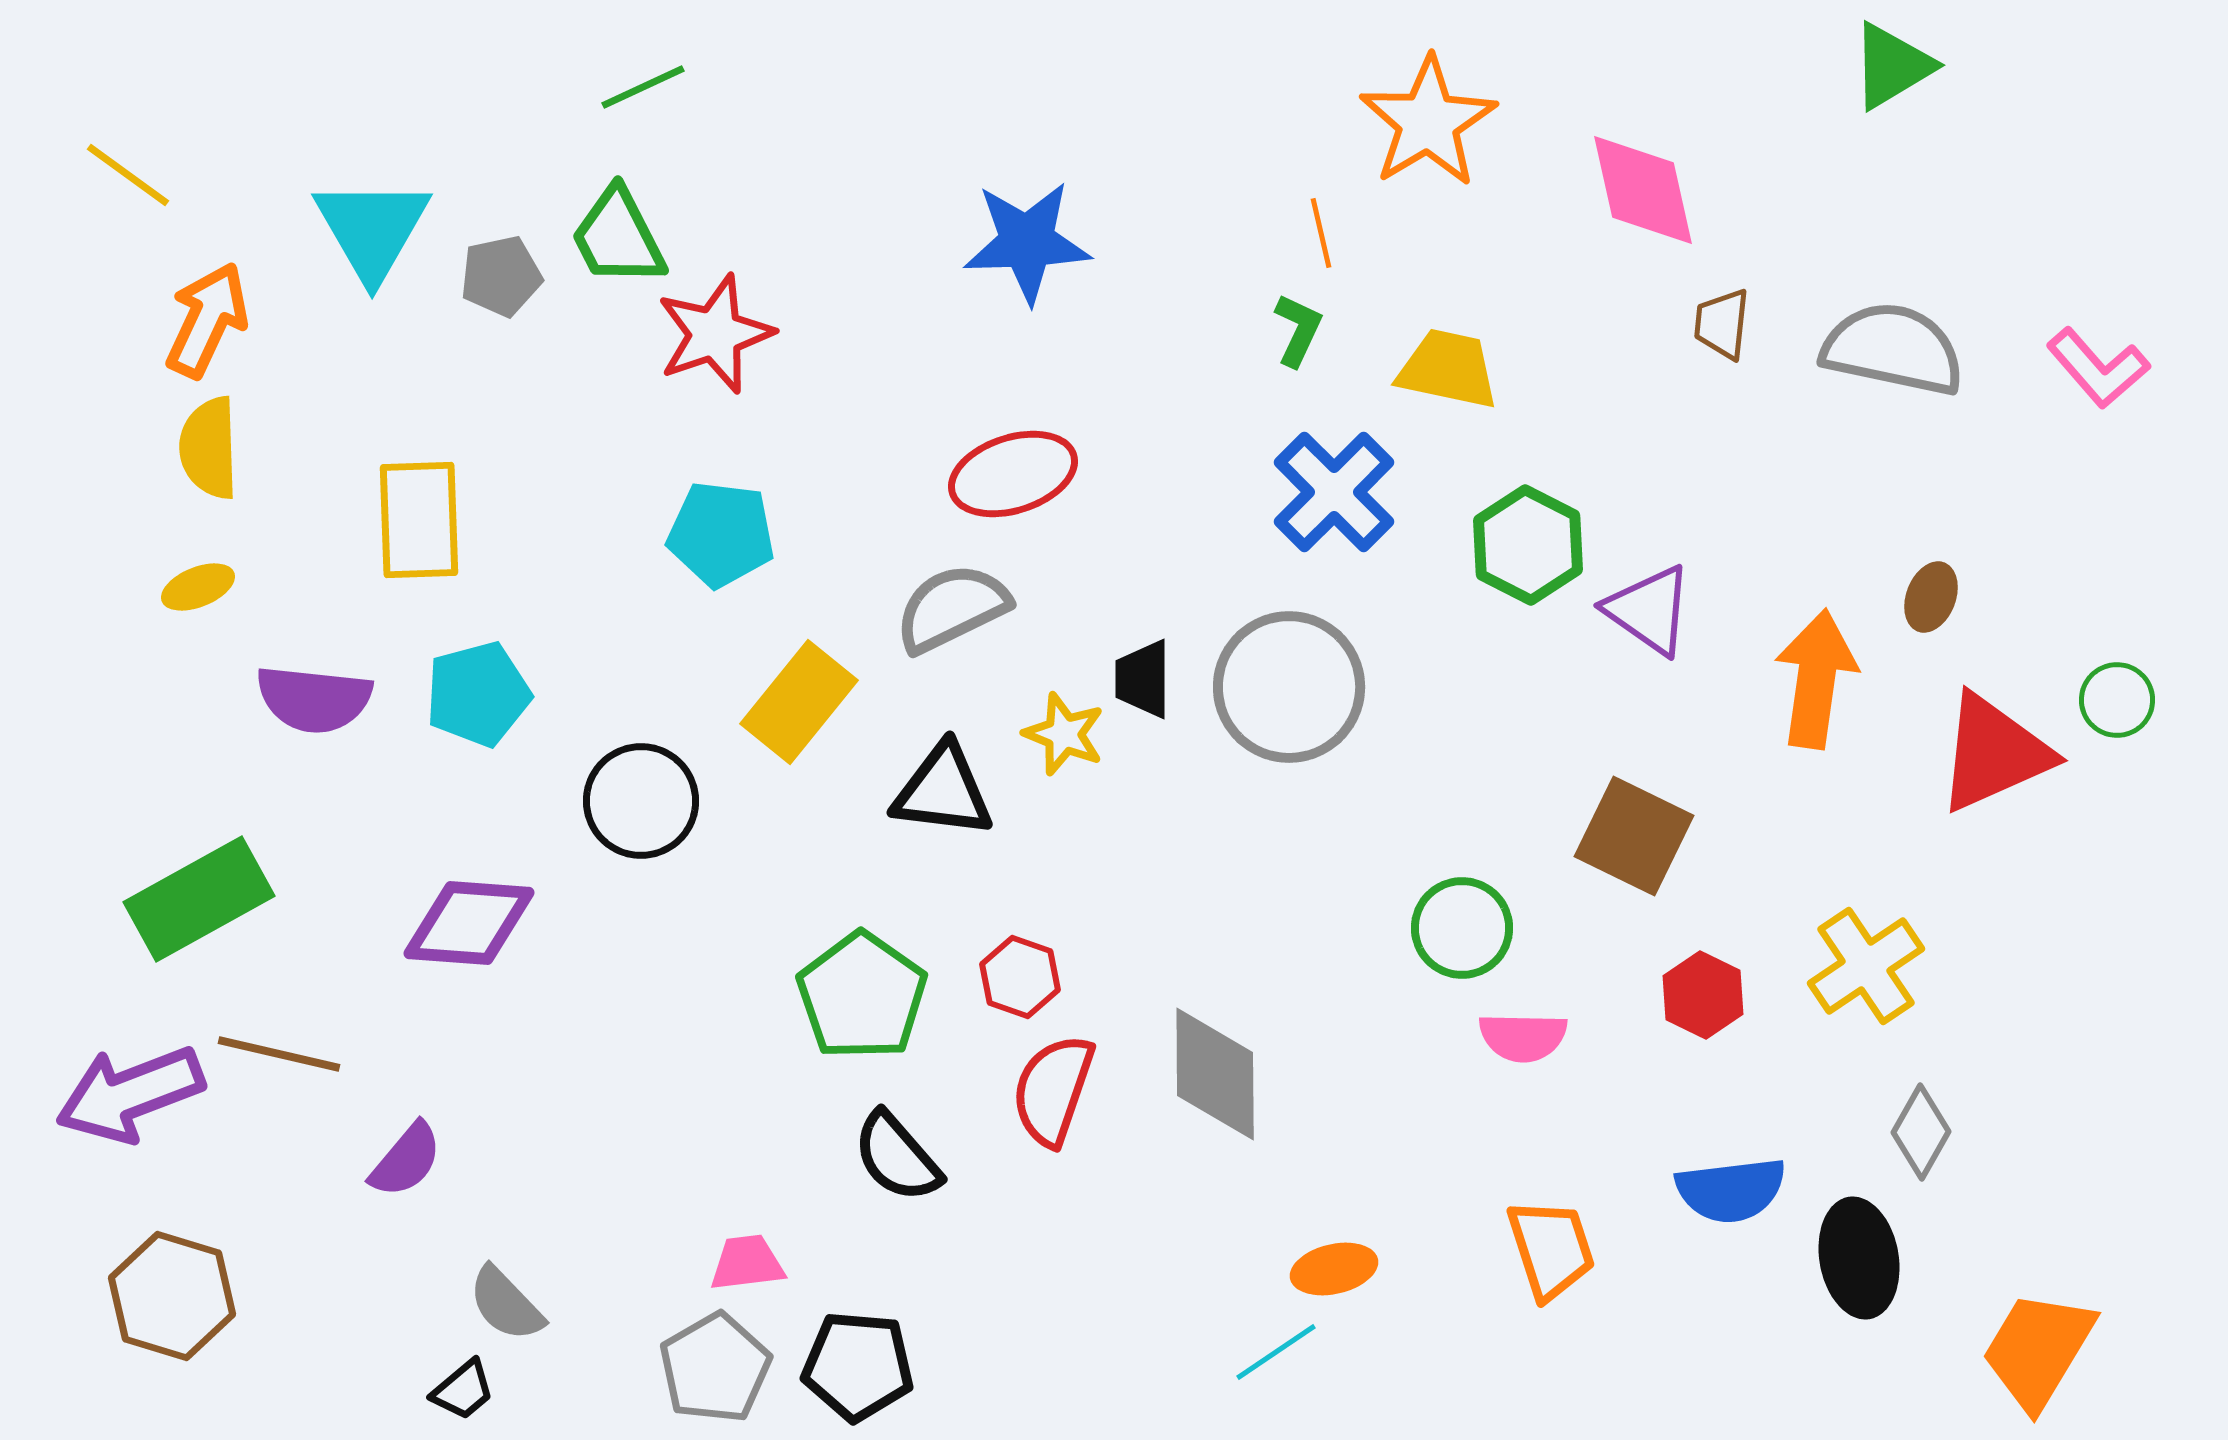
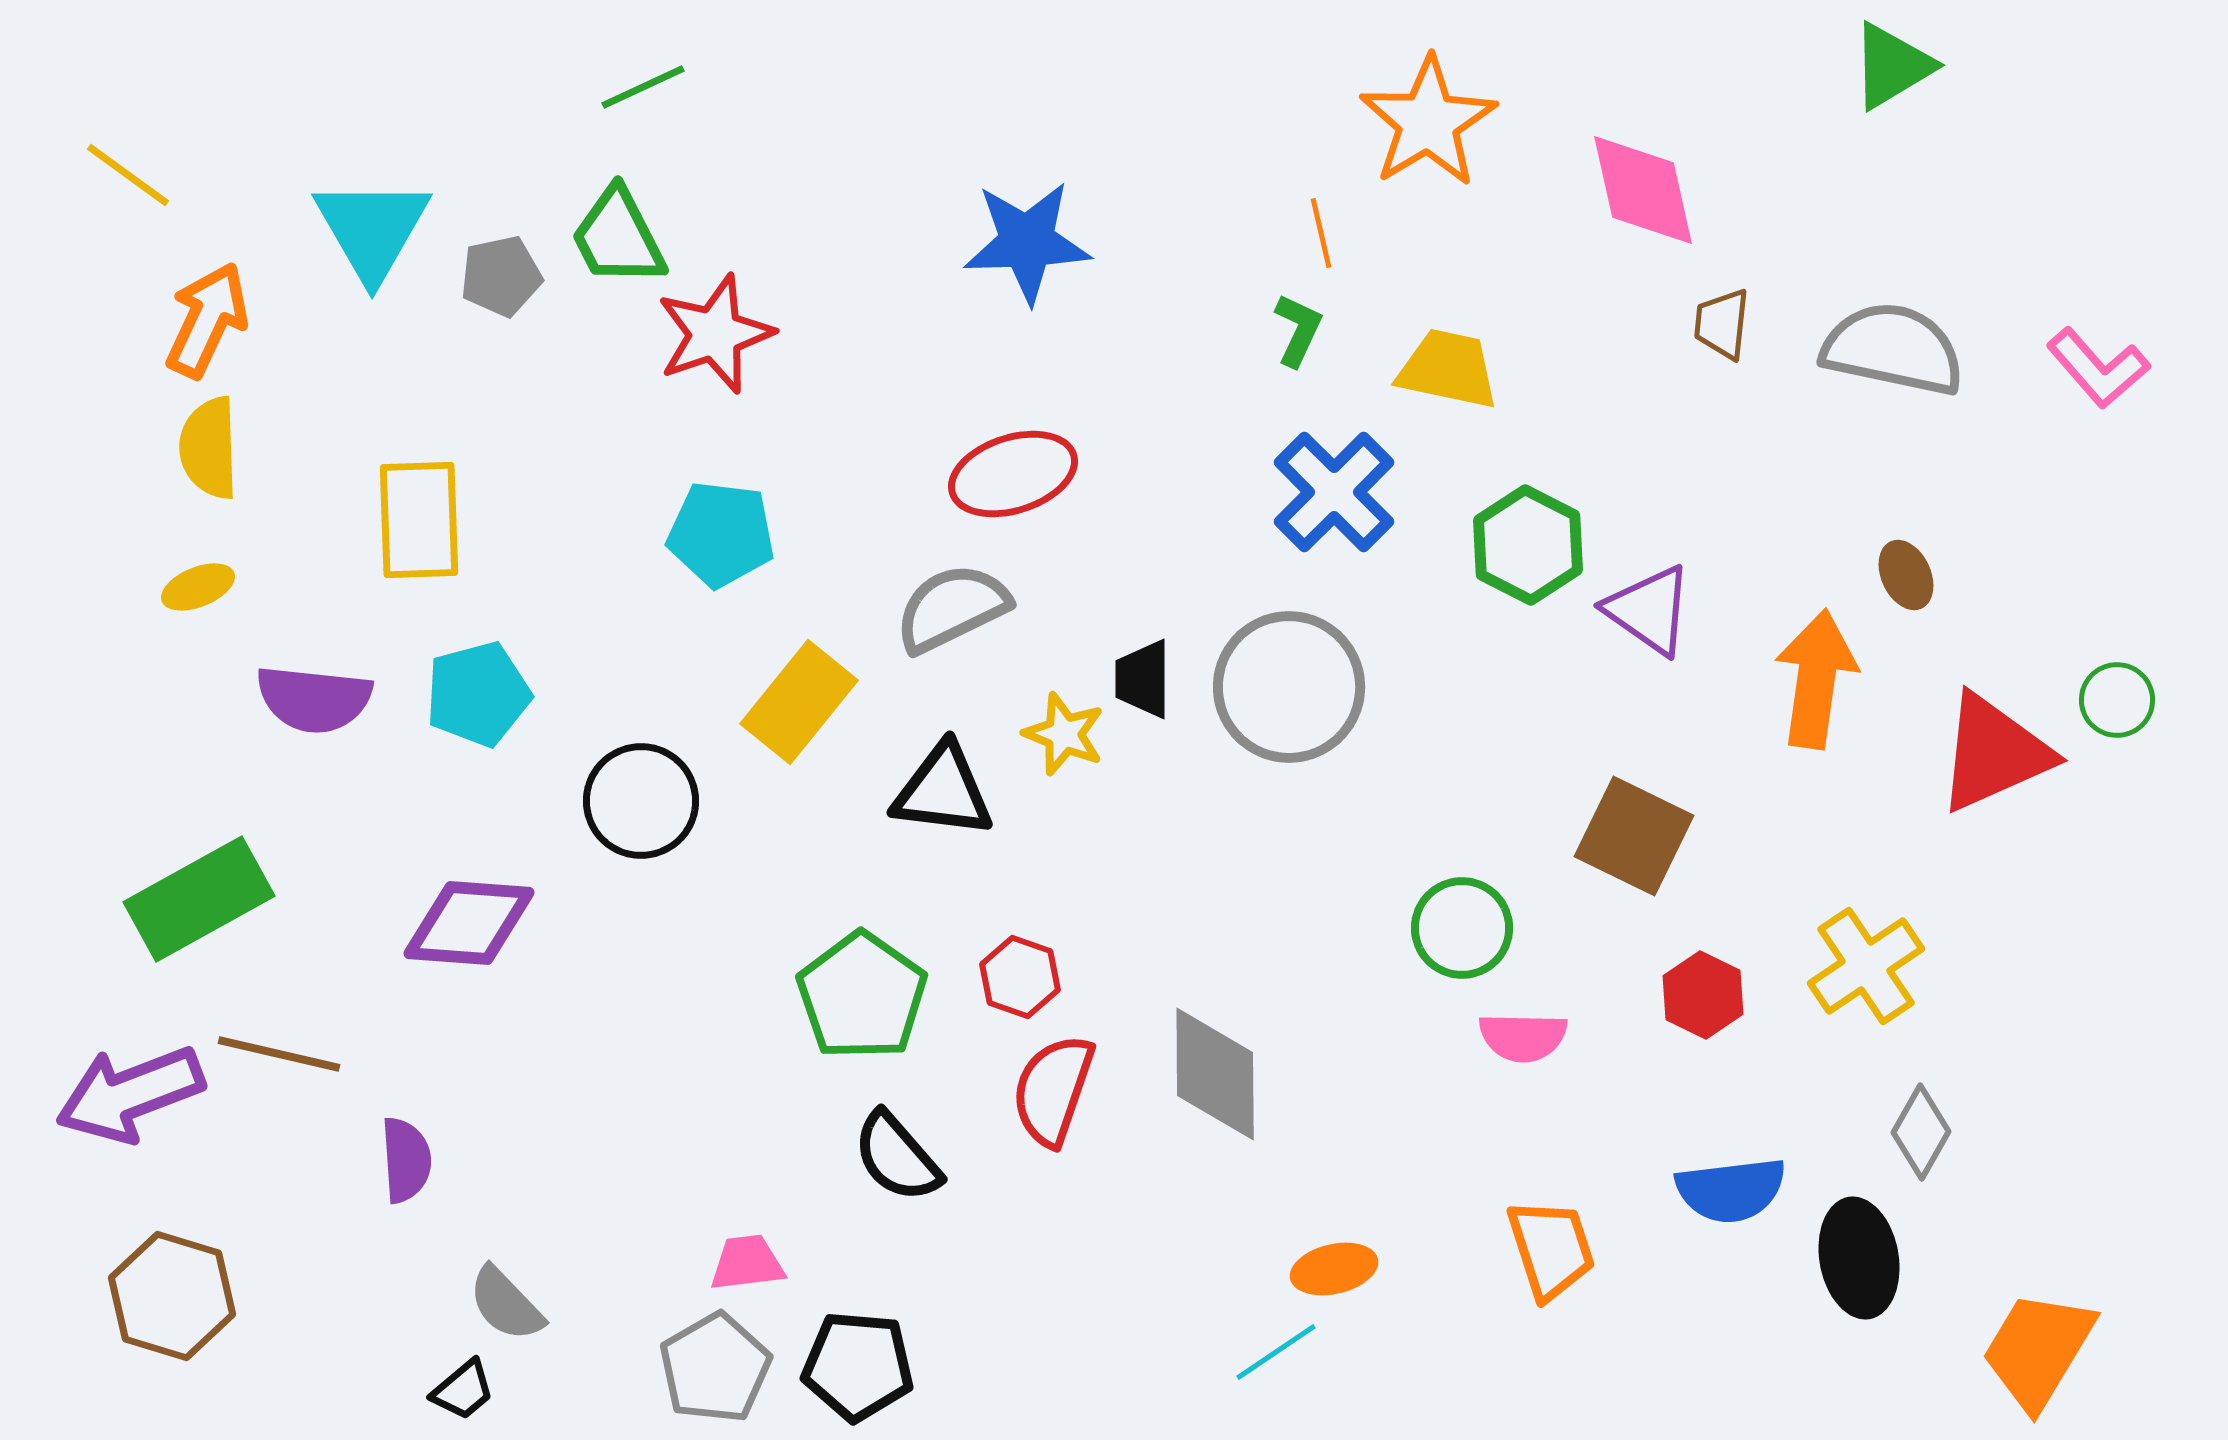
brown ellipse at (1931, 597): moved 25 px left, 22 px up; rotated 46 degrees counterclockwise
purple semicircle at (406, 1160): rotated 44 degrees counterclockwise
